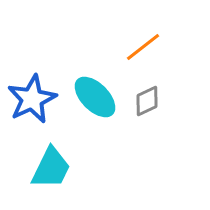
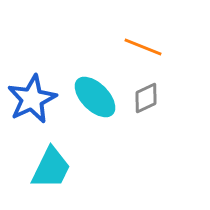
orange line: rotated 60 degrees clockwise
gray diamond: moved 1 px left, 3 px up
